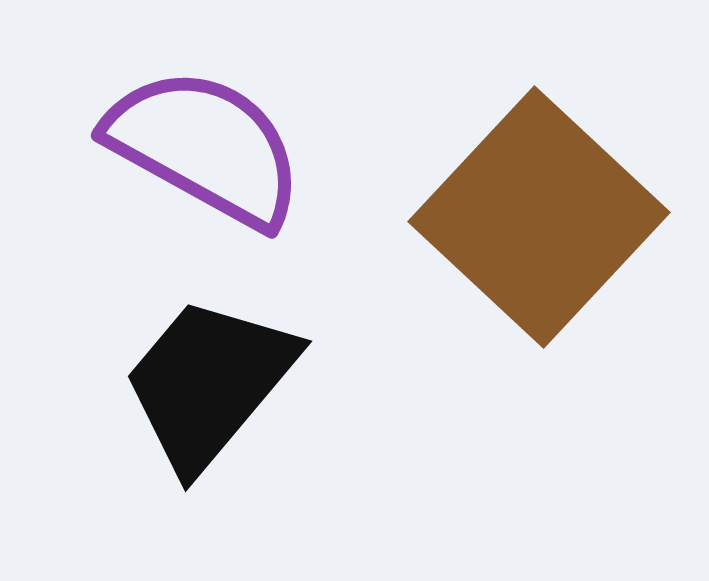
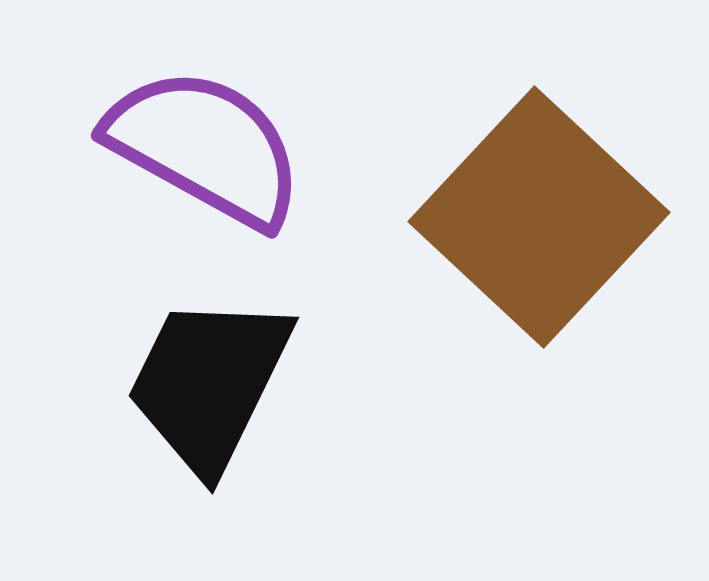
black trapezoid: rotated 14 degrees counterclockwise
